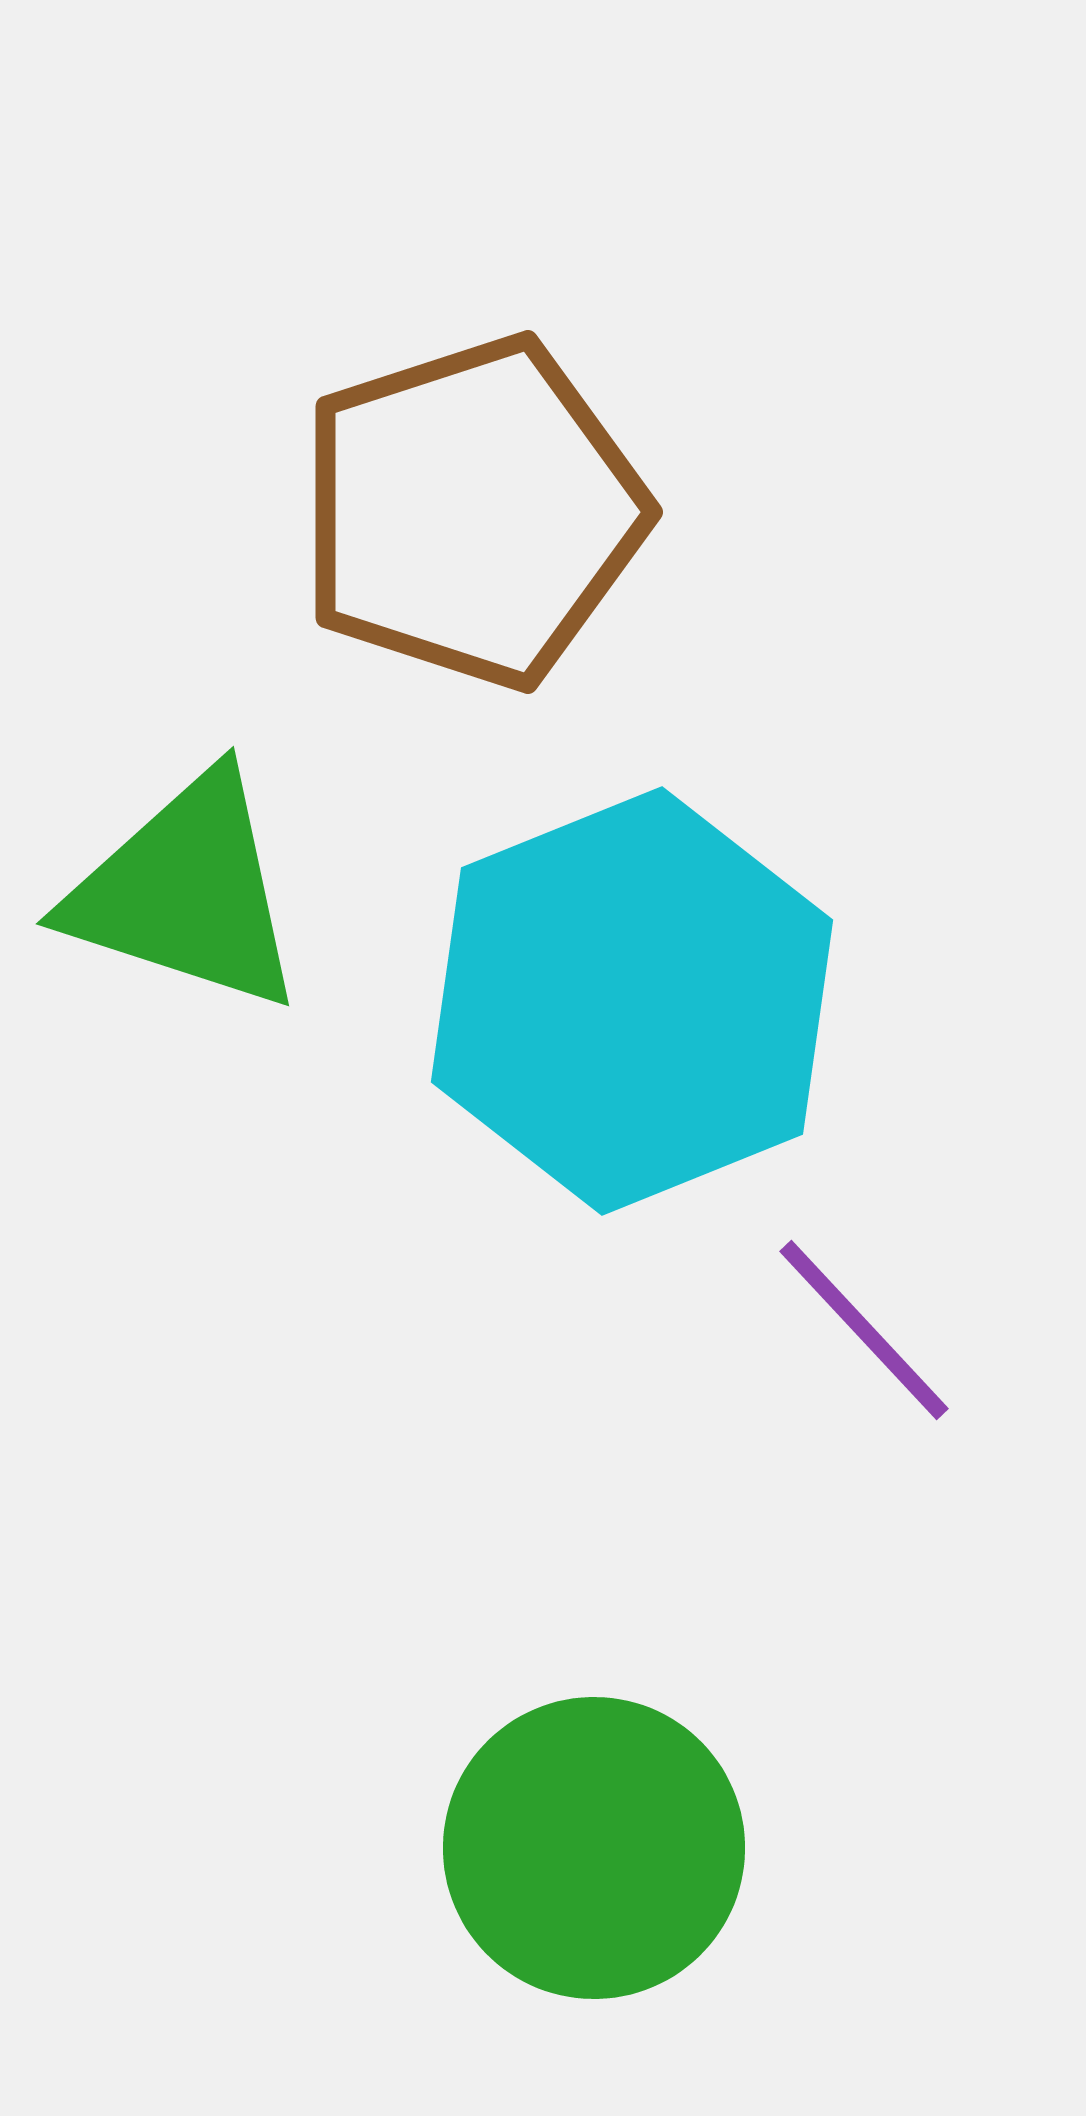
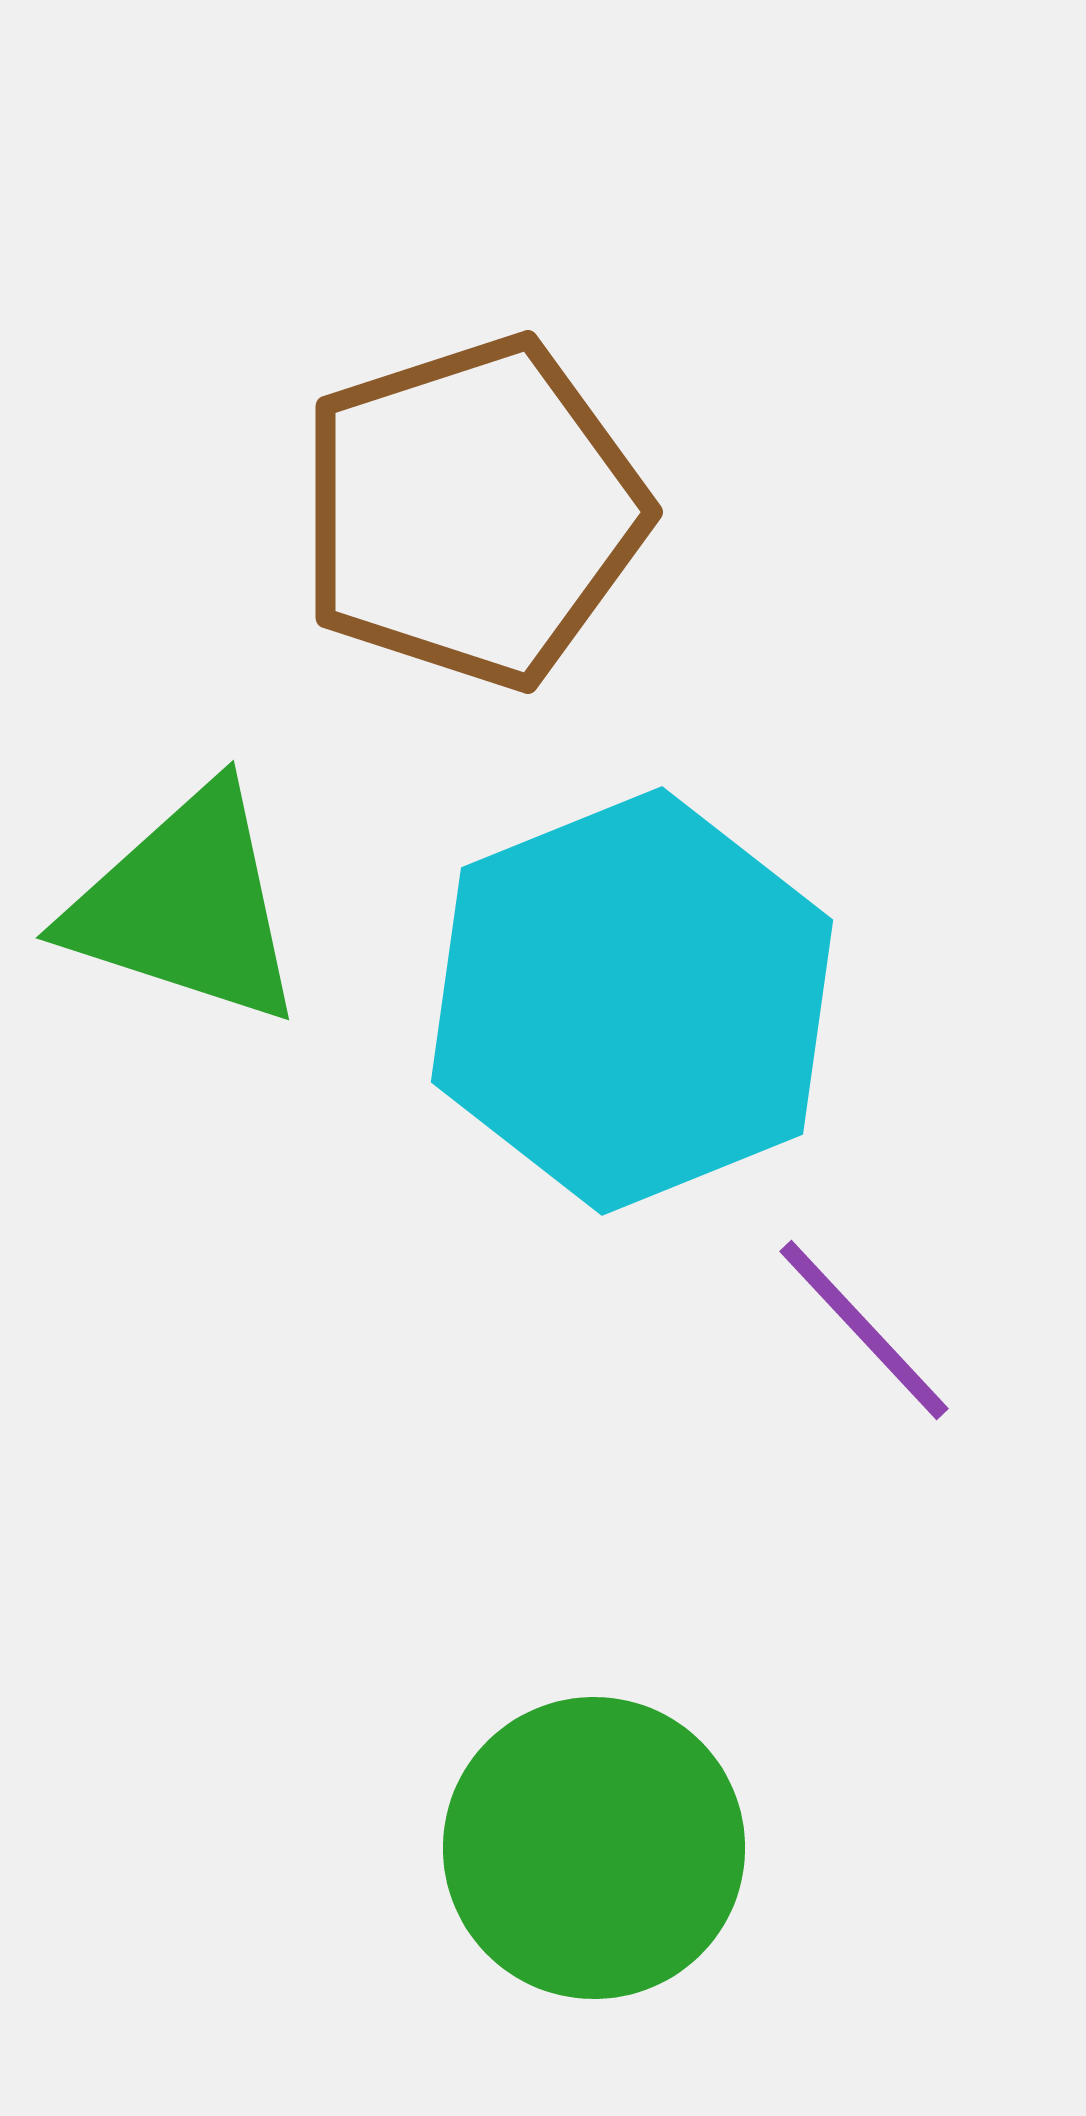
green triangle: moved 14 px down
